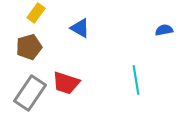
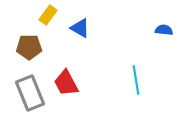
yellow rectangle: moved 12 px right, 2 px down
blue semicircle: rotated 18 degrees clockwise
brown pentagon: rotated 15 degrees clockwise
red trapezoid: rotated 44 degrees clockwise
gray rectangle: rotated 56 degrees counterclockwise
